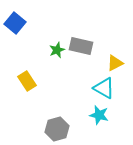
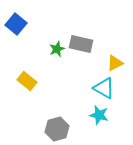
blue square: moved 1 px right, 1 px down
gray rectangle: moved 2 px up
green star: moved 1 px up
yellow rectangle: rotated 18 degrees counterclockwise
